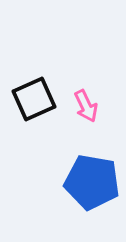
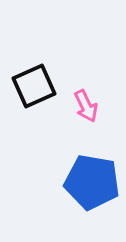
black square: moved 13 px up
